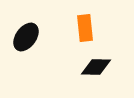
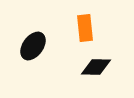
black ellipse: moved 7 px right, 9 px down
